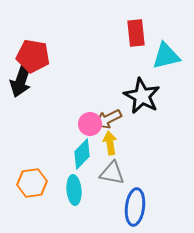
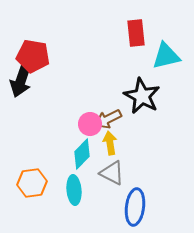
gray triangle: rotated 16 degrees clockwise
